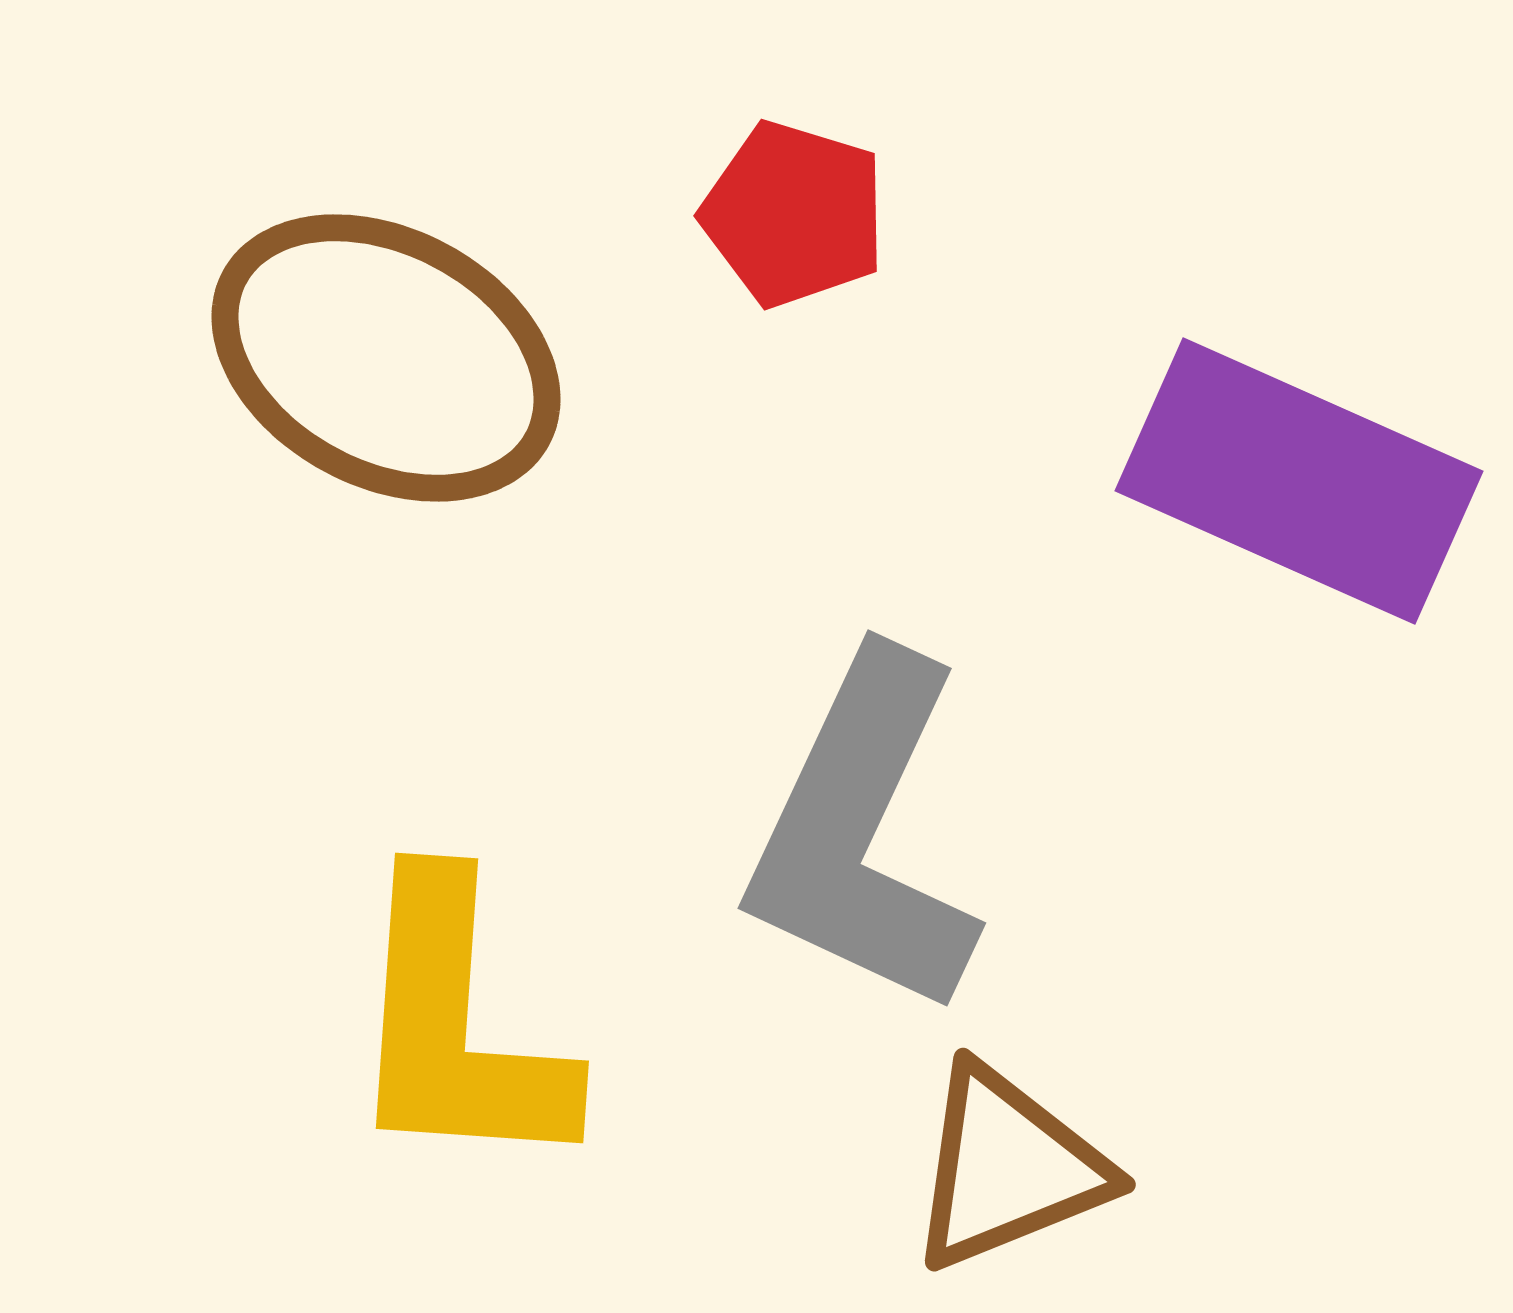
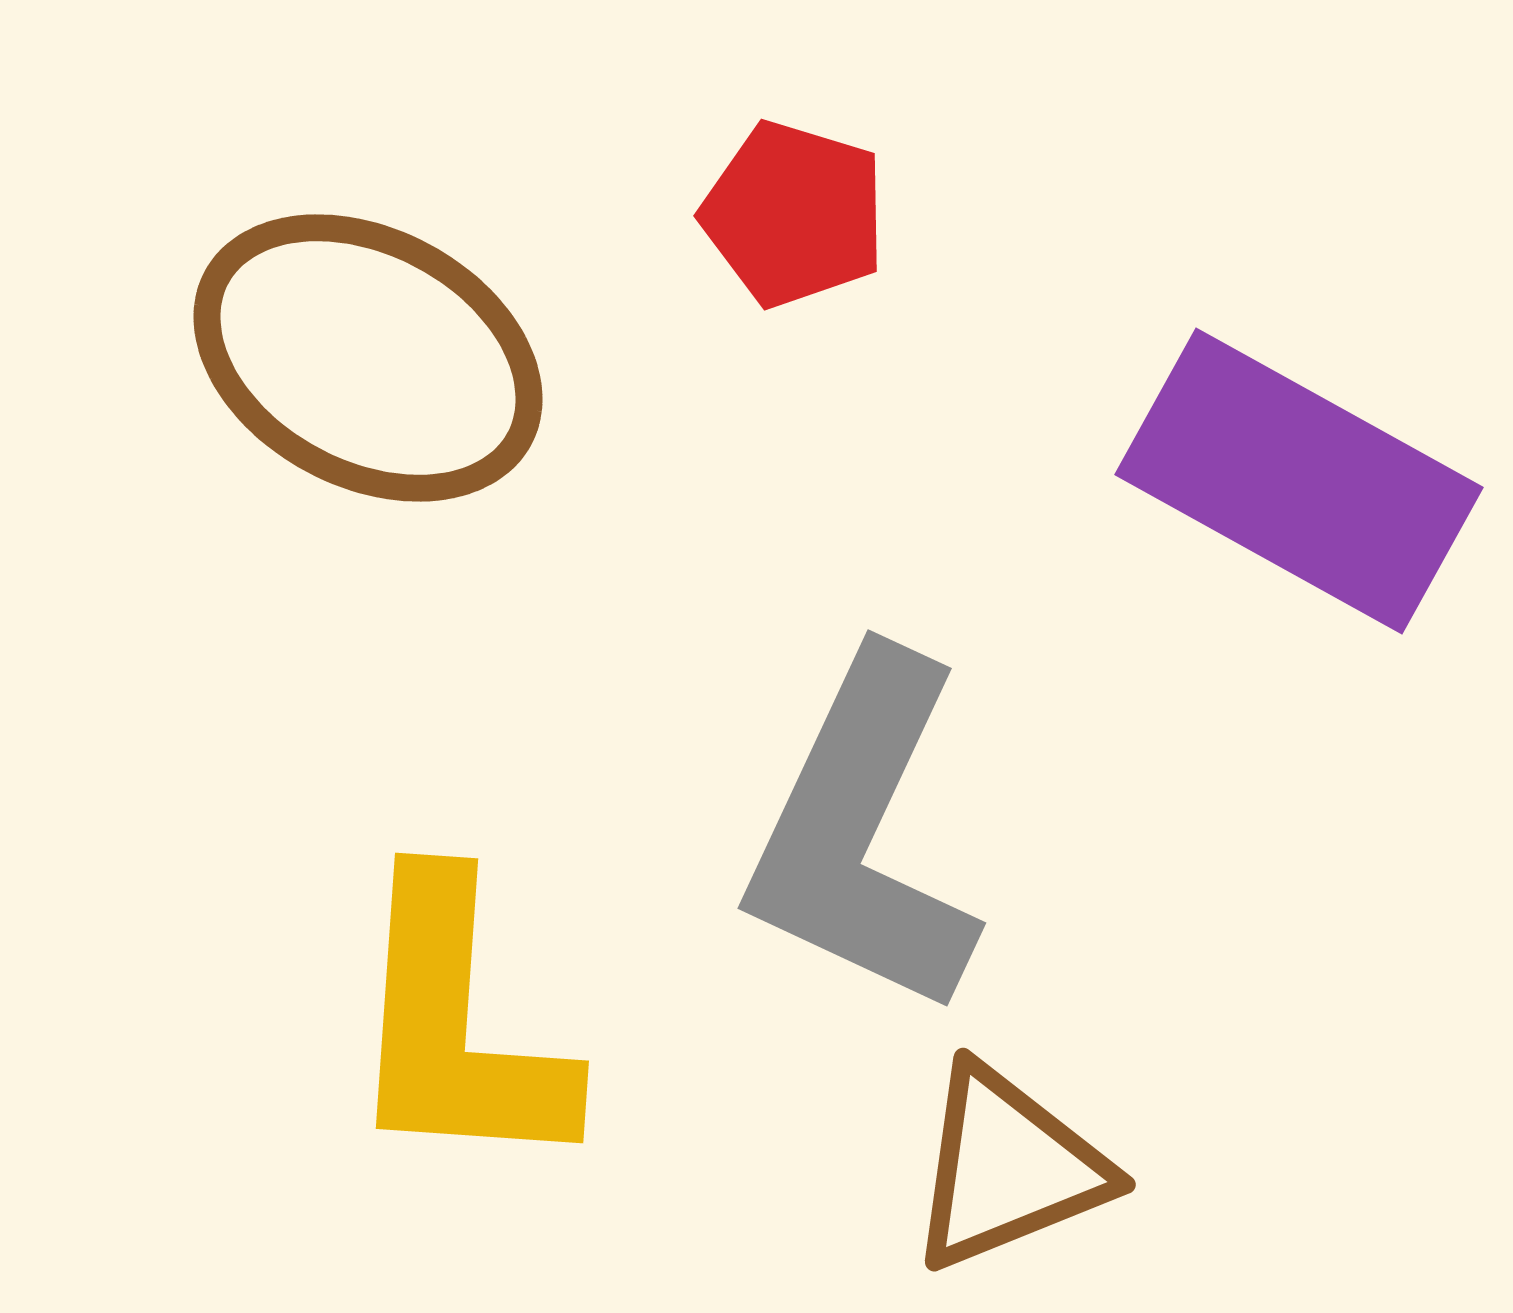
brown ellipse: moved 18 px left
purple rectangle: rotated 5 degrees clockwise
